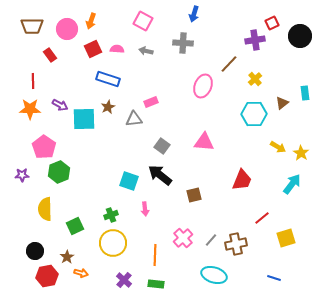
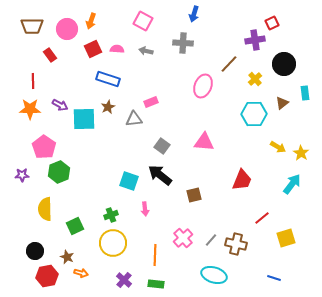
black circle at (300, 36): moved 16 px left, 28 px down
brown cross at (236, 244): rotated 25 degrees clockwise
brown star at (67, 257): rotated 16 degrees counterclockwise
